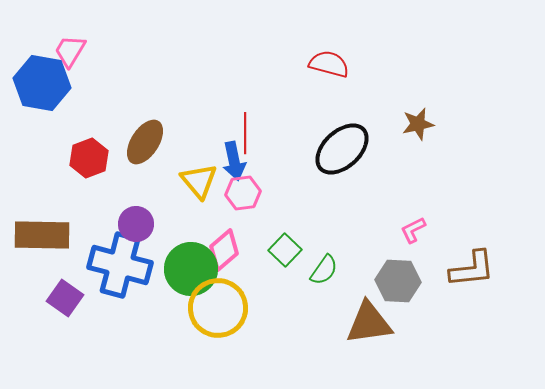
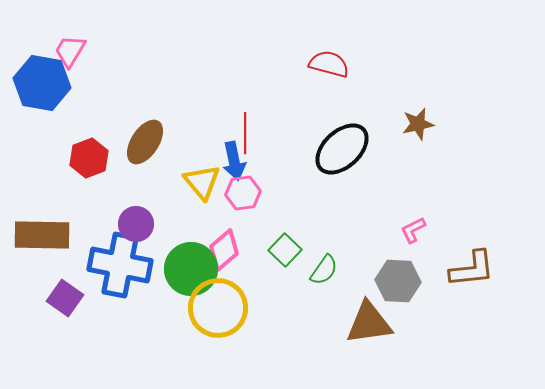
yellow triangle: moved 3 px right, 1 px down
blue cross: rotated 4 degrees counterclockwise
